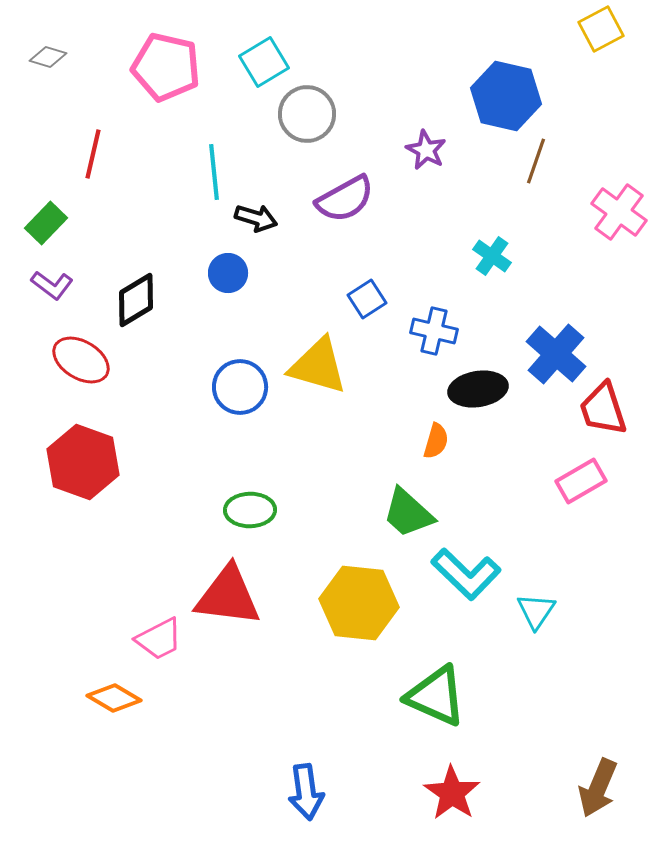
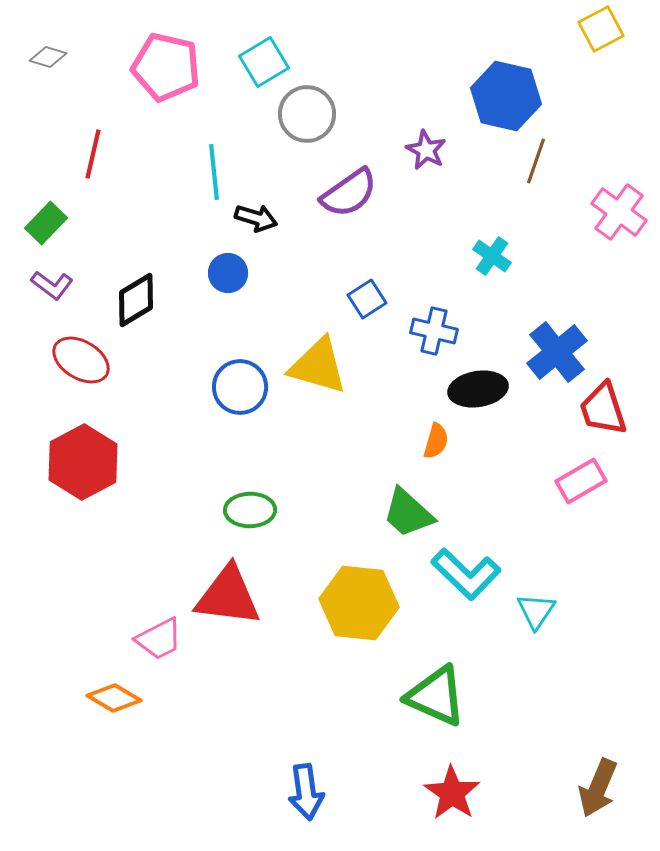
purple semicircle at (345, 199): moved 4 px right, 6 px up; rotated 6 degrees counterclockwise
blue cross at (556, 354): moved 1 px right, 2 px up; rotated 10 degrees clockwise
red hexagon at (83, 462): rotated 12 degrees clockwise
